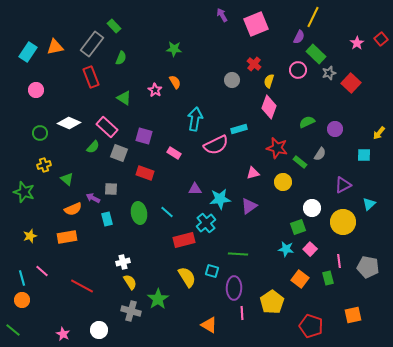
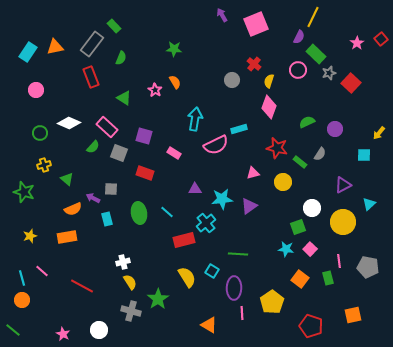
cyan star at (220, 199): moved 2 px right
cyan square at (212, 271): rotated 16 degrees clockwise
